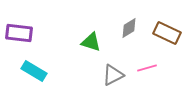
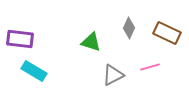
gray diamond: rotated 35 degrees counterclockwise
purple rectangle: moved 1 px right, 6 px down
pink line: moved 3 px right, 1 px up
